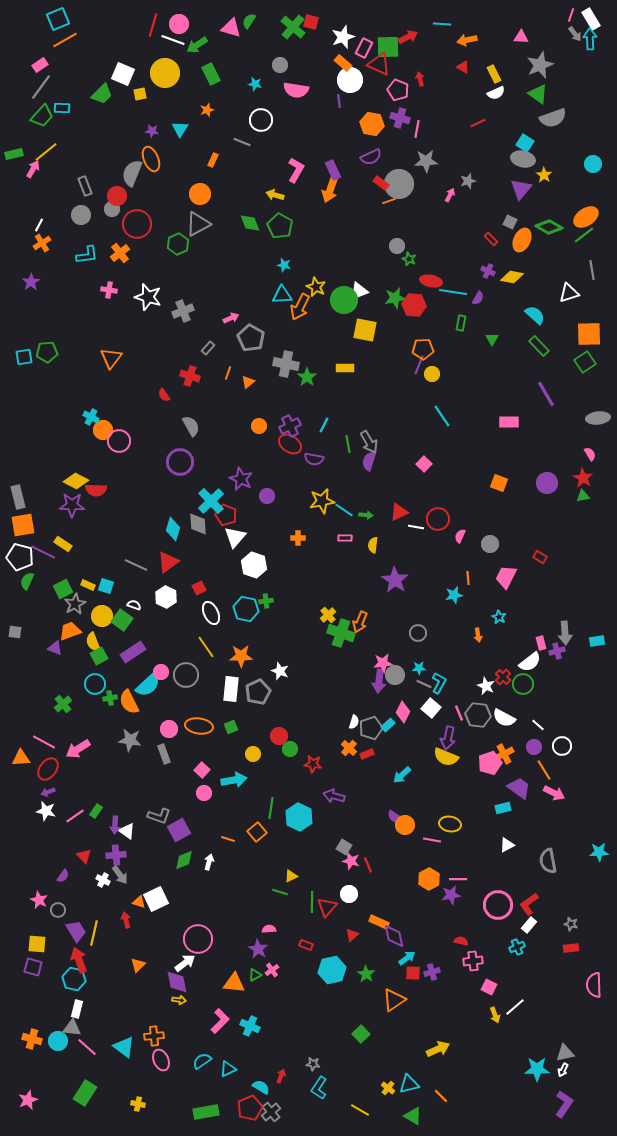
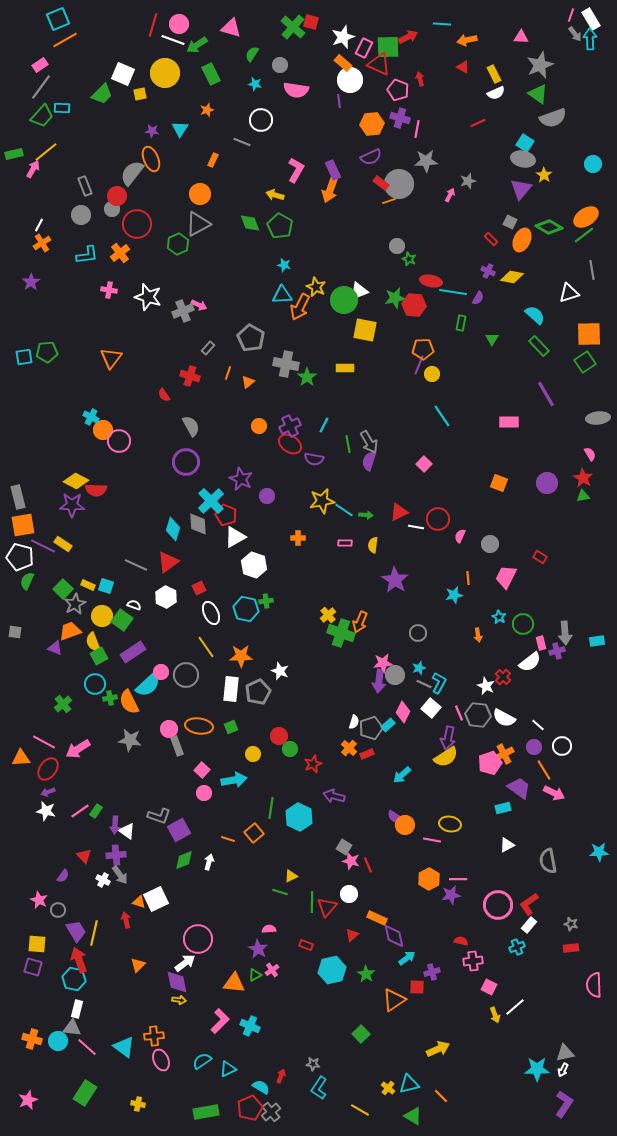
green semicircle at (249, 21): moved 3 px right, 33 px down
orange hexagon at (372, 124): rotated 15 degrees counterclockwise
gray semicircle at (132, 173): rotated 16 degrees clockwise
pink arrow at (231, 318): moved 32 px left, 13 px up; rotated 49 degrees clockwise
purple circle at (180, 462): moved 6 px right
white triangle at (235, 537): rotated 20 degrees clockwise
pink rectangle at (345, 538): moved 5 px down
purple line at (43, 552): moved 6 px up
green square at (63, 589): rotated 18 degrees counterclockwise
cyan star at (419, 668): rotated 16 degrees counterclockwise
green circle at (523, 684): moved 60 px up
gray rectangle at (164, 754): moved 13 px right, 8 px up
yellow semicircle at (446, 757): rotated 55 degrees counterclockwise
red star at (313, 764): rotated 30 degrees counterclockwise
pink line at (75, 816): moved 5 px right, 5 px up
orange square at (257, 832): moved 3 px left, 1 px down
orange rectangle at (379, 922): moved 2 px left, 4 px up
red square at (413, 973): moved 4 px right, 14 px down
